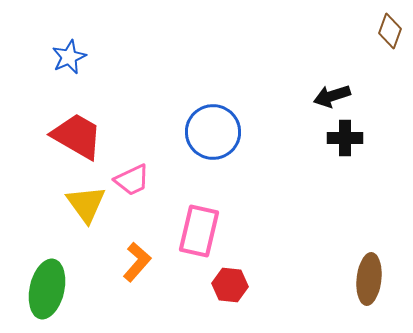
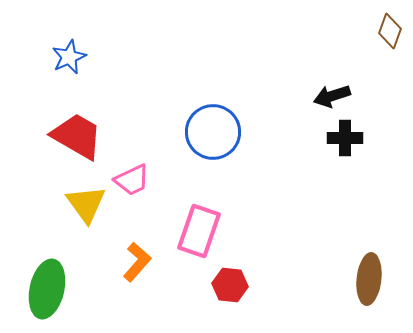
pink rectangle: rotated 6 degrees clockwise
